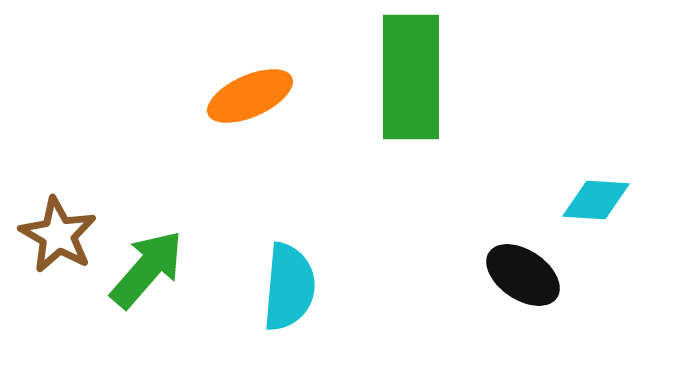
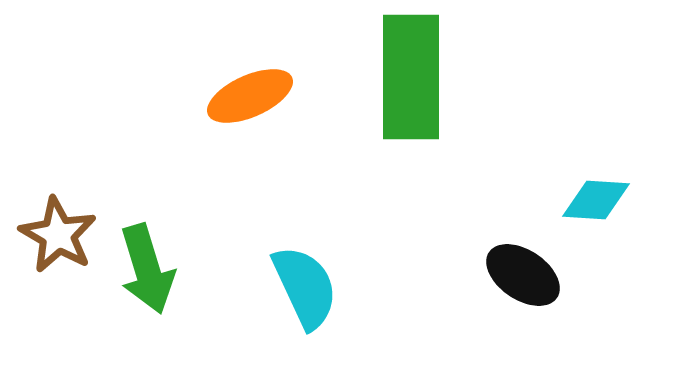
green arrow: rotated 122 degrees clockwise
cyan semicircle: moved 16 px right; rotated 30 degrees counterclockwise
